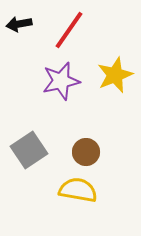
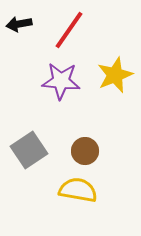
purple star: rotated 18 degrees clockwise
brown circle: moved 1 px left, 1 px up
